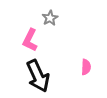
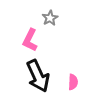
pink semicircle: moved 13 px left, 15 px down
